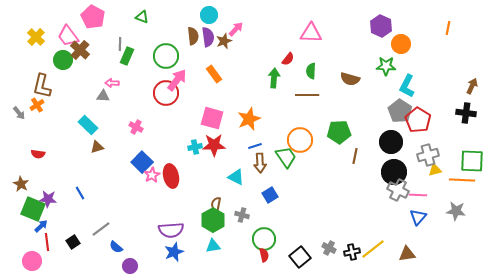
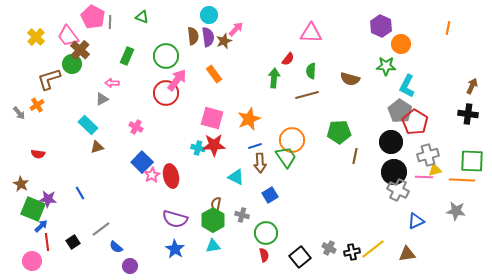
gray line at (120, 44): moved 10 px left, 22 px up
green circle at (63, 60): moved 9 px right, 4 px down
brown L-shape at (42, 86): moved 7 px right, 7 px up; rotated 60 degrees clockwise
brown line at (307, 95): rotated 15 degrees counterclockwise
gray triangle at (103, 96): moved 1 px left, 3 px down; rotated 32 degrees counterclockwise
black cross at (466, 113): moved 2 px right, 1 px down
red pentagon at (418, 120): moved 3 px left, 2 px down
orange circle at (300, 140): moved 8 px left
cyan cross at (195, 147): moved 3 px right, 1 px down; rotated 24 degrees clockwise
pink line at (418, 195): moved 6 px right, 18 px up
blue triangle at (418, 217): moved 2 px left, 4 px down; rotated 24 degrees clockwise
purple semicircle at (171, 230): moved 4 px right, 11 px up; rotated 20 degrees clockwise
green circle at (264, 239): moved 2 px right, 6 px up
blue star at (174, 252): moved 1 px right, 3 px up; rotated 18 degrees counterclockwise
